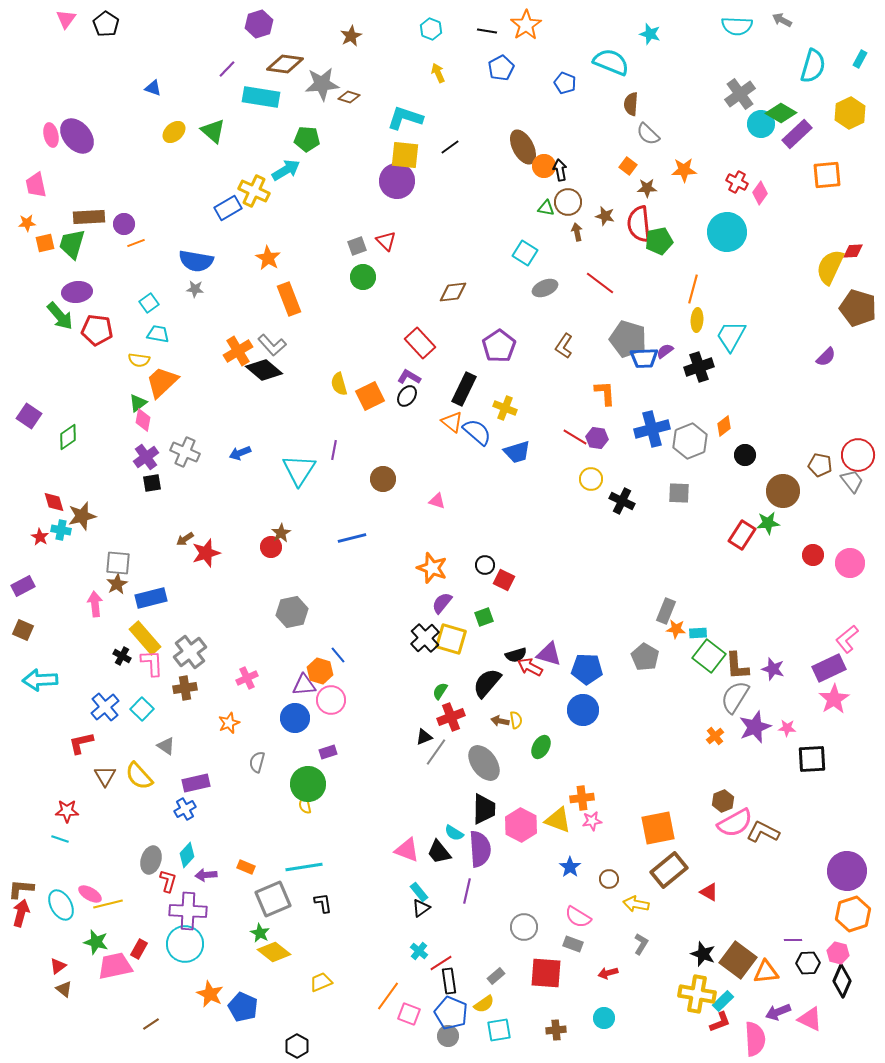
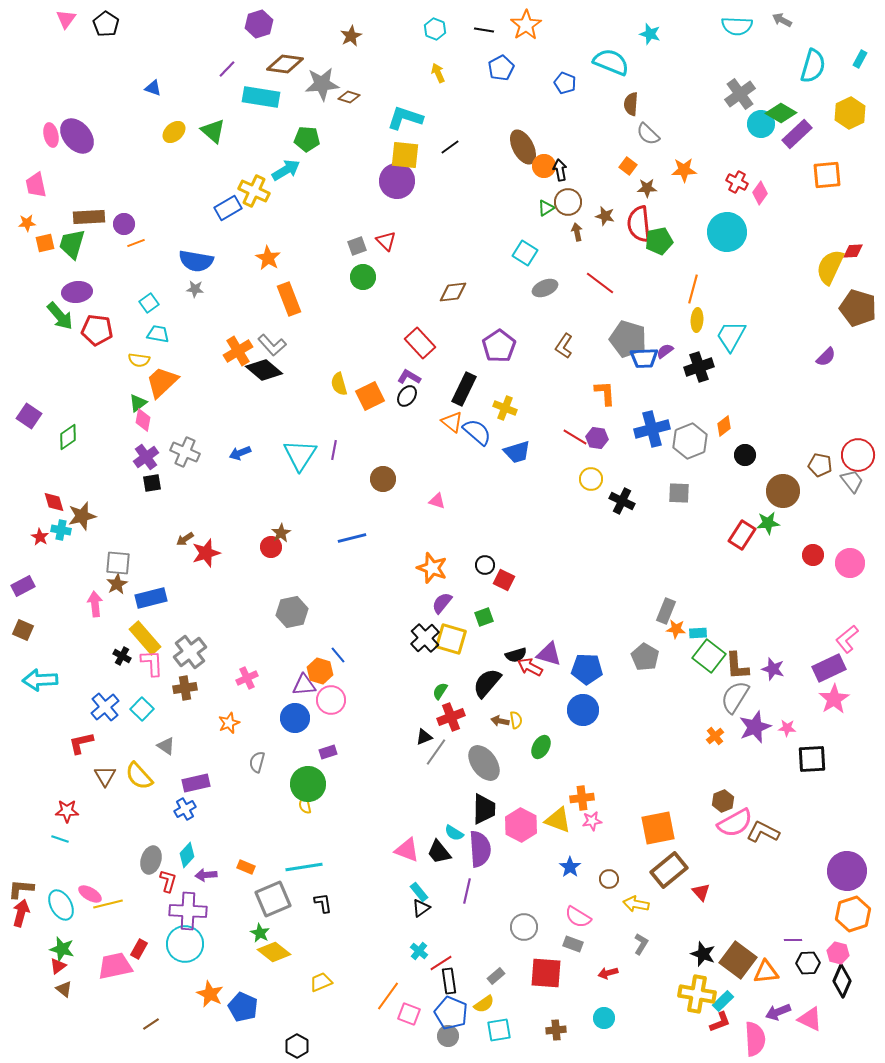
cyan hexagon at (431, 29): moved 4 px right
black line at (487, 31): moved 3 px left, 1 px up
green triangle at (546, 208): rotated 42 degrees counterclockwise
cyan triangle at (299, 470): moved 1 px right, 15 px up
red triangle at (709, 892): moved 8 px left; rotated 18 degrees clockwise
green star at (96, 942): moved 34 px left, 7 px down
